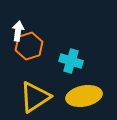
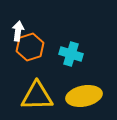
orange hexagon: moved 1 px right, 1 px down
cyan cross: moved 7 px up
yellow triangle: moved 2 px right, 1 px up; rotated 32 degrees clockwise
